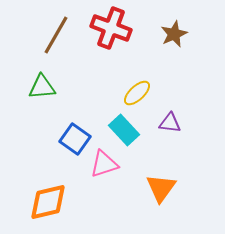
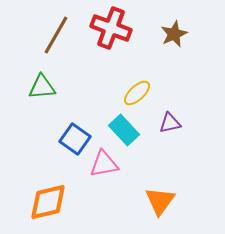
purple triangle: rotated 20 degrees counterclockwise
pink triangle: rotated 8 degrees clockwise
orange triangle: moved 1 px left, 13 px down
